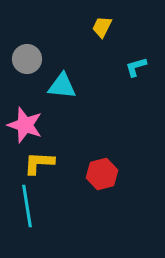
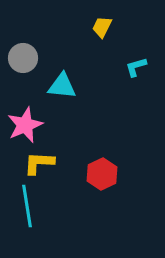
gray circle: moved 4 px left, 1 px up
pink star: rotated 30 degrees clockwise
red hexagon: rotated 12 degrees counterclockwise
